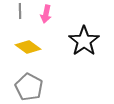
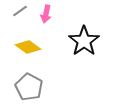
gray line: rotated 56 degrees clockwise
